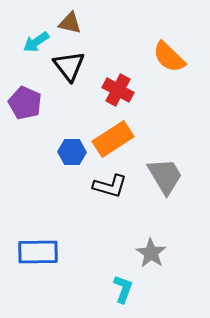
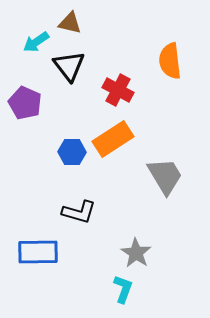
orange semicircle: moved 1 px right, 4 px down; rotated 39 degrees clockwise
black L-shape: moved 31 px left, 26 px down
gray star: moved 15 px left
